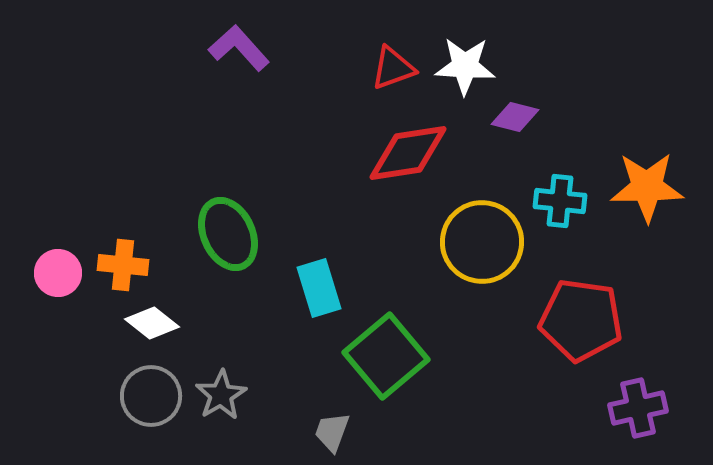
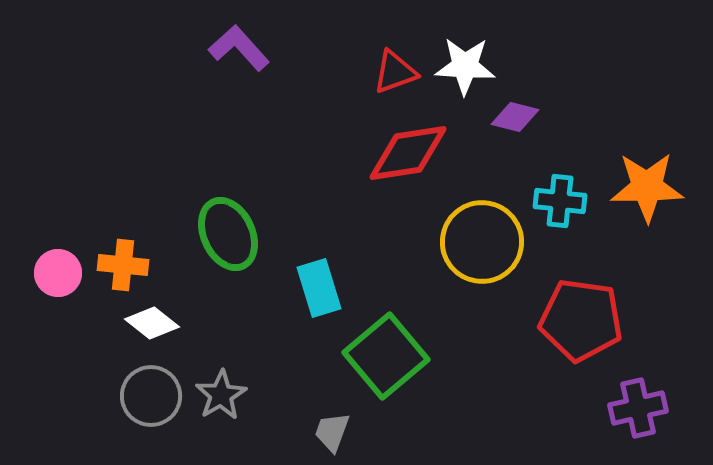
red triangle: moved 2 px right, 4 px down
